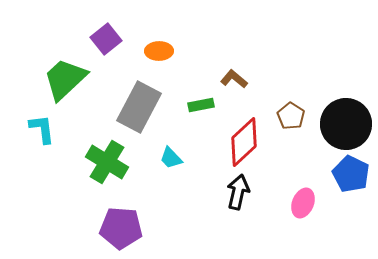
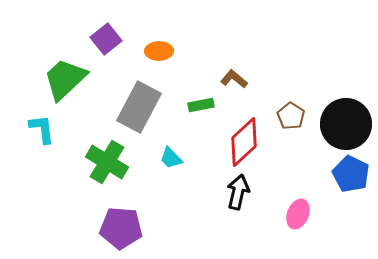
pink ellipse: moved 5 px left, 11 px down
